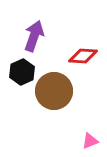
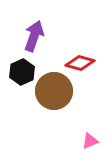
red diamond: moved 3 px left, 7 px down; rotated 12 degrees clockwise
